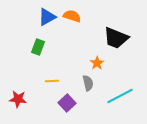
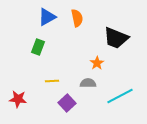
orange semicircle: moved 5 px right, 2 px down; rotated 60 degrees clockwise
gray semicircle: rotated 77 degrees counterclockwise
